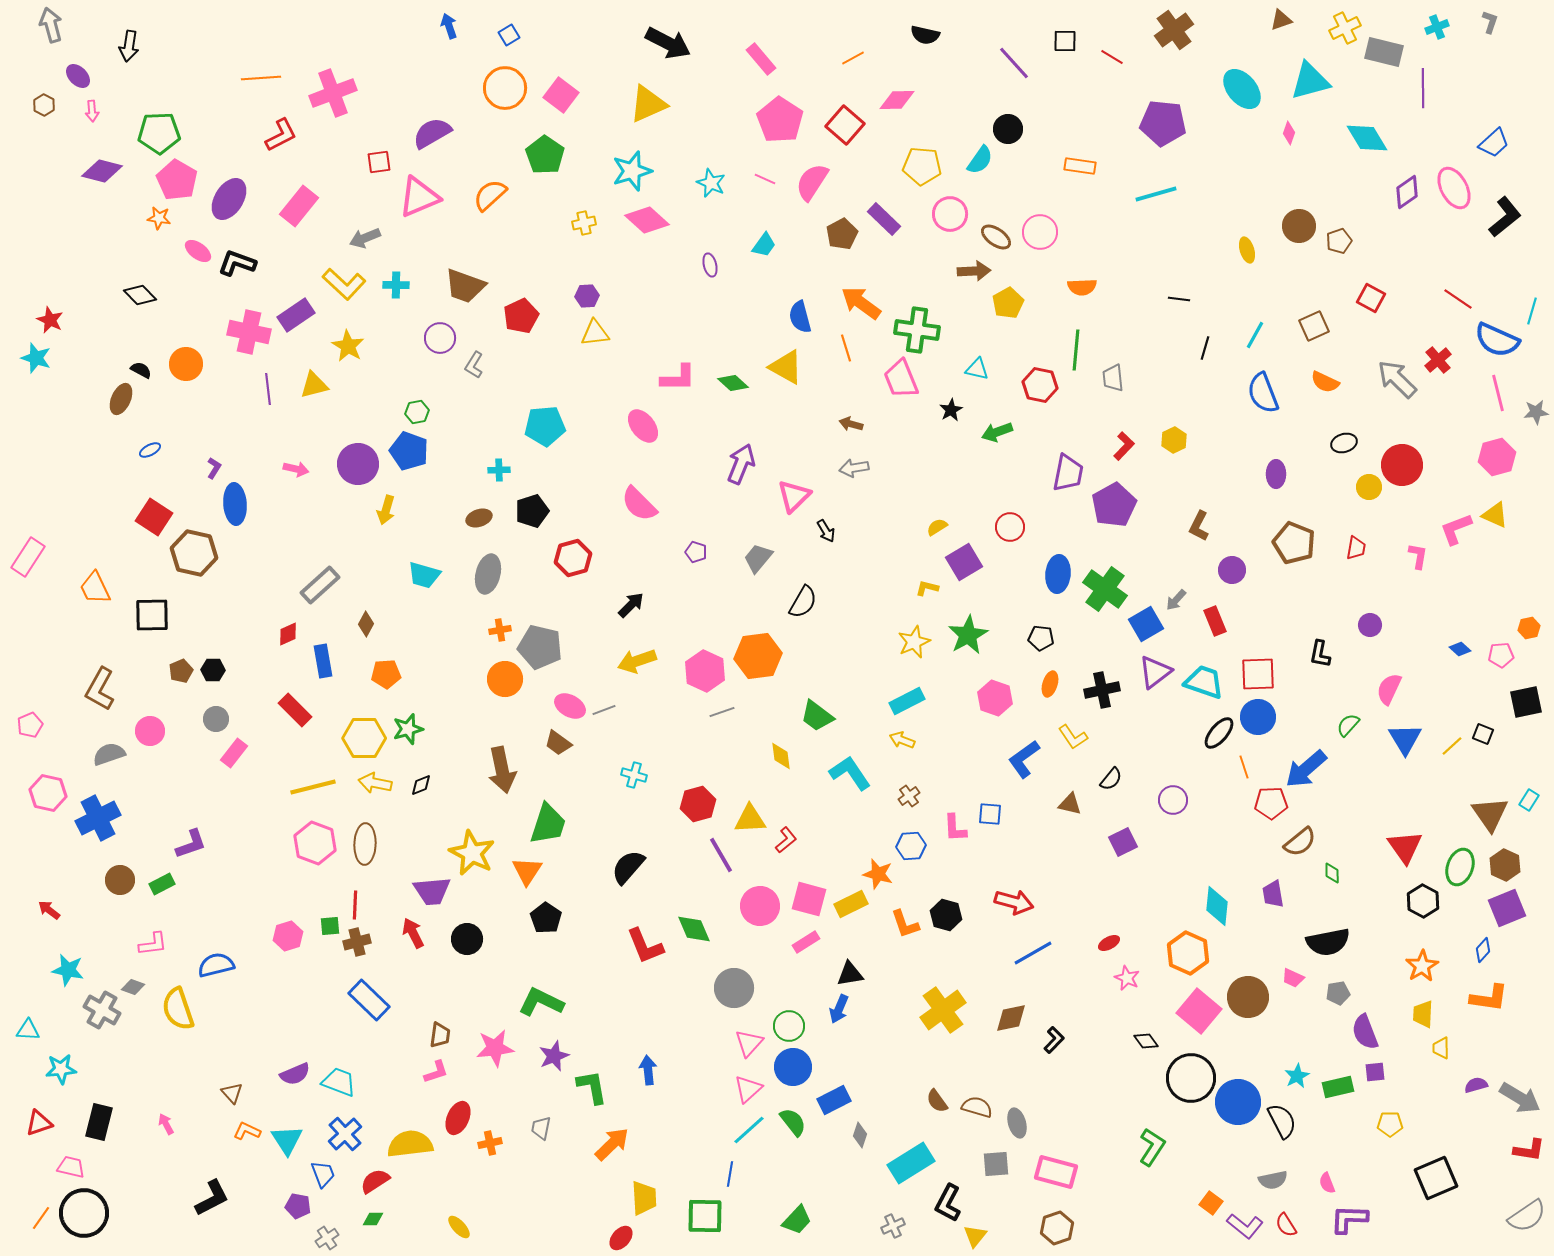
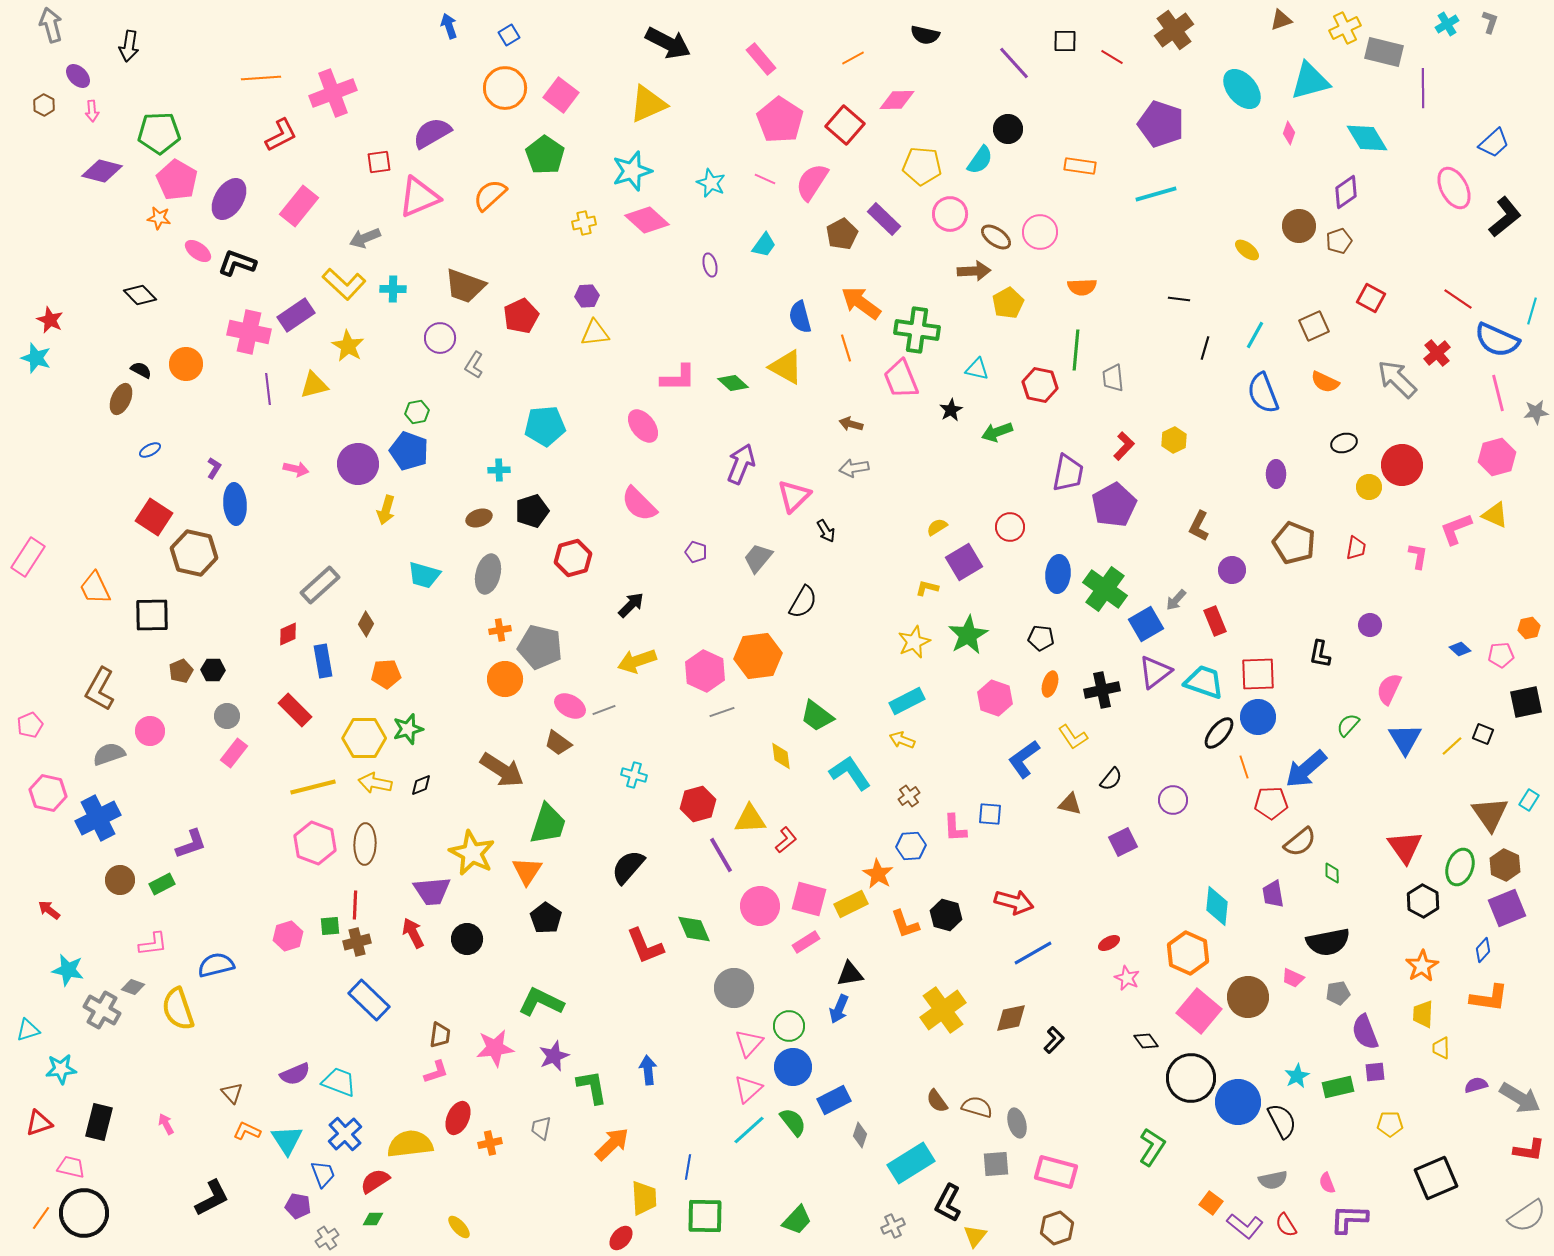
cyan cross at (1437, 27): moved 10 px right, 3 px up; rotated 10 degrees counterclockwise
purple pentagon at (1163, 123): moved 2 px left, 1 px down; rotated 12 degrees clockwise
purple diamond at (1407, 192): moved 61 px left
yellow ellipse at (1247, 250): rotated 35 degrees counterclockwise
cyan cross at (396, 285): moved 3 px left, 4 px down
red cross at (1438, 360): moved 1 px left, 7 px up
gray circle at (216, 719): moved 11 px right, 3 px up
brown arrow at (502, 770): rotated 45 degrees counterclockwise
orange star at (878, 874): rotated 16 degrees clockwise
cyan triangle at (28, 1030): rotated 20 degrees counterclockwise
blue line at (730, 1174): moved 42 px left, 7 px up
